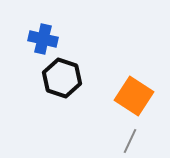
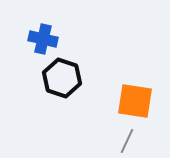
orange square: moved 1 px right, 5 px down; rotated 24 degrees counterclockwise
gray line: moved 3 px left
